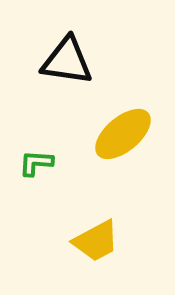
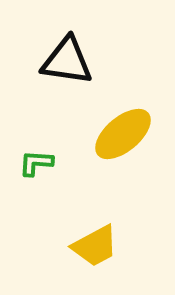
yellow trapezoid: moved 1 px left, 5 px down
